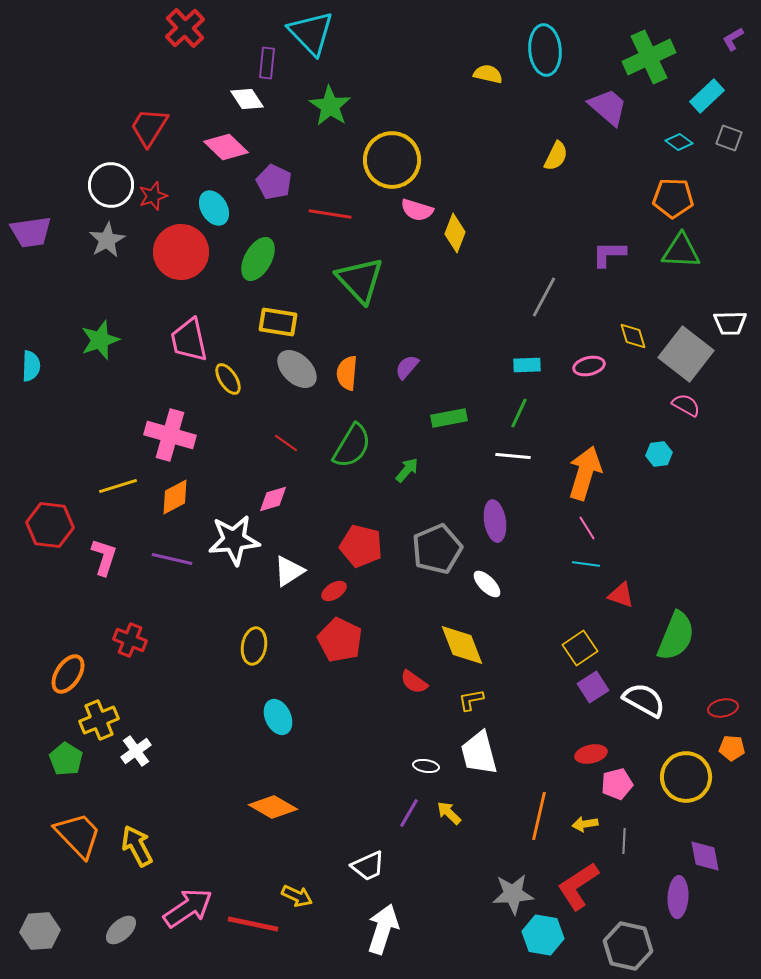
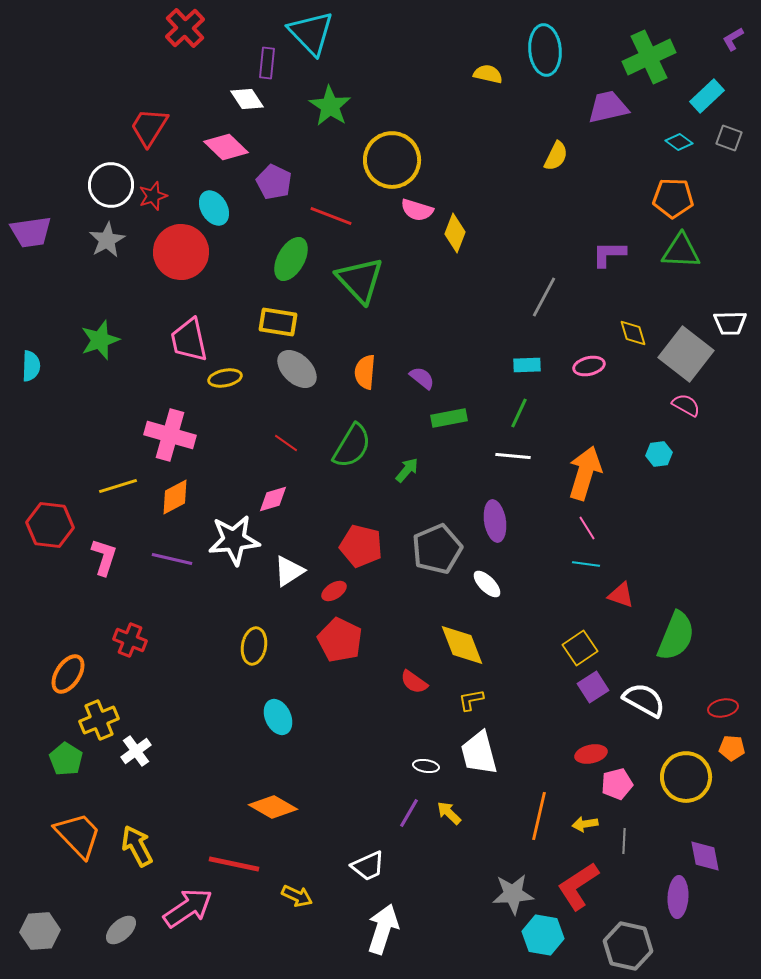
purple trapezoid at (608, 107): rotated 54 degrees counterclockwise
red line at (330, 214): moved 1 px right, 2 px down; rotated 12 degrees clockwise
green ellipse at (258, 259): moved 33 px right
yellow diamond at (633, 336): moved 3 px up
purple semicircle at (407, 367): moved 15 px right, 11 px down; rotated 88 degrees clockwise
orange semicircle at (347, 373): moved 18 px right, 1 px up
yellow ellipse at (228, 379): moved 3 px left, 1 px up; rotated 68 degrees counterclockwise
red line at (253, 924): moved 19 px left, 60 px up
